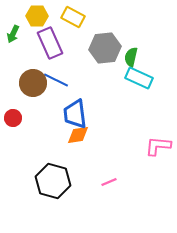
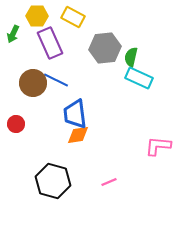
red circle: moved 3 px right, 6 px down
